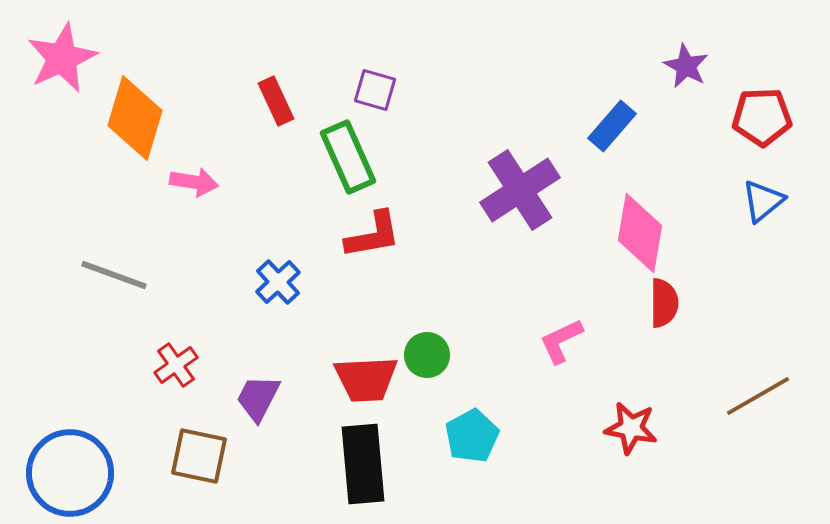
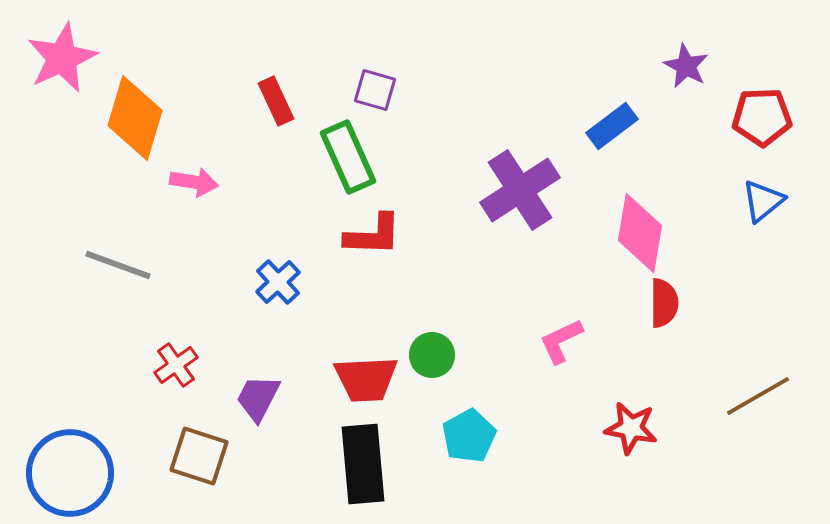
blue rectangle: rotated 12 degrees clockwise
red L-shape: rotated 12 degrees clockwise
gray line: moved 4 px right, 10 px up
green circle: moved 5 px right
cyan pentagon: moved 3 px left
brown square: rotated 6 degrees clockwise
